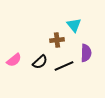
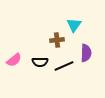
cyan triangle: rotated 14 degrees clockwise
black semicircle: rotated 42 degrees clockwise
